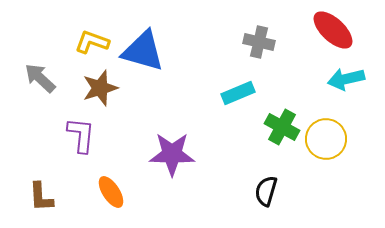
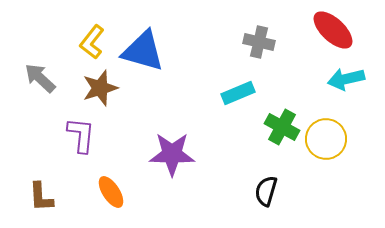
yellow L-shape: rotated 72 degrees counterclockwise
